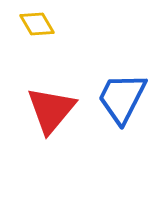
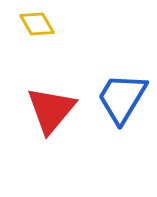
blue trapezoid: rotated 4 degrees clockwise
